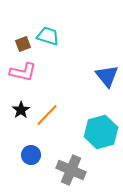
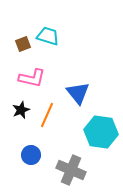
pink L-shape: moved 9 px right, 6 px down
blue triangle: moved 29 px left, 17 px down
black star: rotated 12 degrees clockwise
orange line: rotated 20 degrees counterclockwise
cyan hexagon: rotated 24 degrees clockwise
